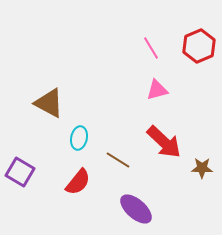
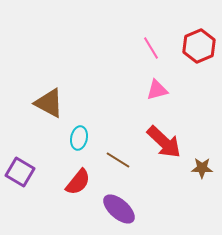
purple ellipse: moved 17 px left
